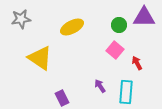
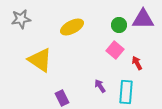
purple triangle: moved 1 px left, 2 px down
yellow triangle: moved 2 px down
